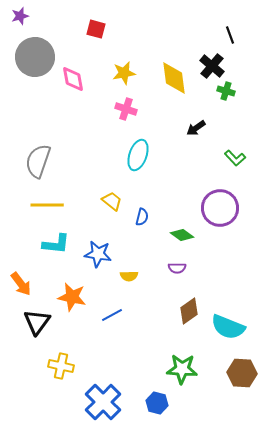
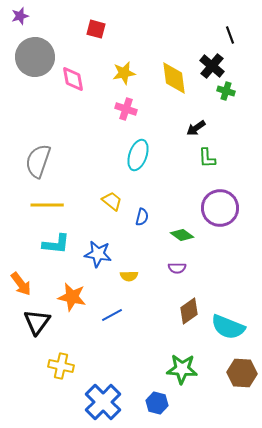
green L-shape: moved 28 px left; rotated 40 degrees clockwise
